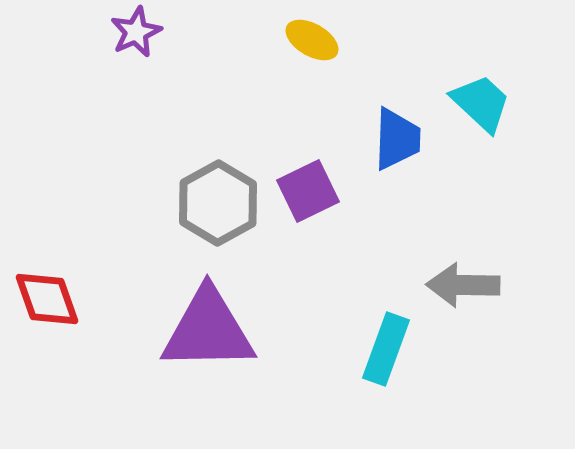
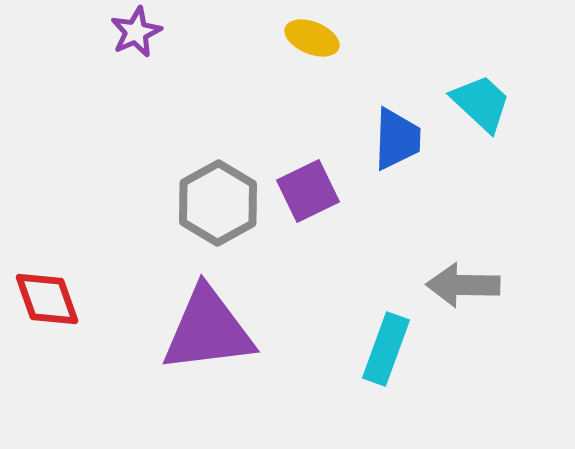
yellow ellipse: moved 2 px up; rotated 8 degrees counterclockwise
purple triangle: rotated 6 degrees counterclockwise
